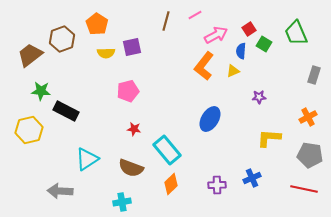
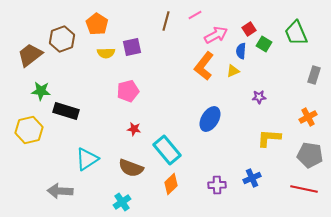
black rectangle: rotated 10 degrees counterclockwise
cyan cross: rotated 24 degrees counterclockwise
